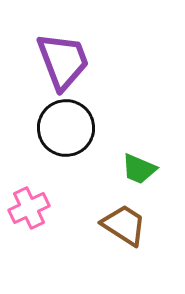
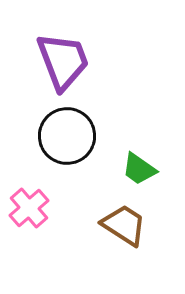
black circle: moved 1 px right, 8 px down
green trapezoid: rotated 12 degrees clockwise
pink cross: rotated 15 degrees counterclockwise
